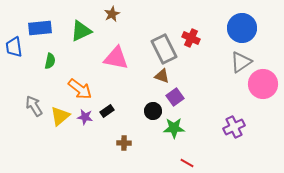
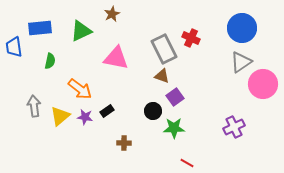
gray arrow: rotated 25 degrees clockwise
